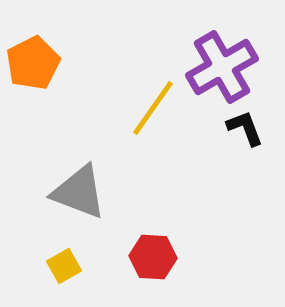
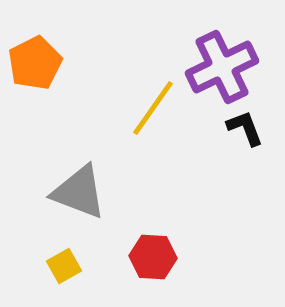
orange pentagon: moved 2 px right
purple cross: rotated 4 degrees clockwise
